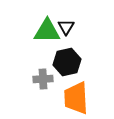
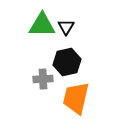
green triangle: moved 5 px left, 6 px up
orange trapezoid: rotated 16 degrees clockwise
